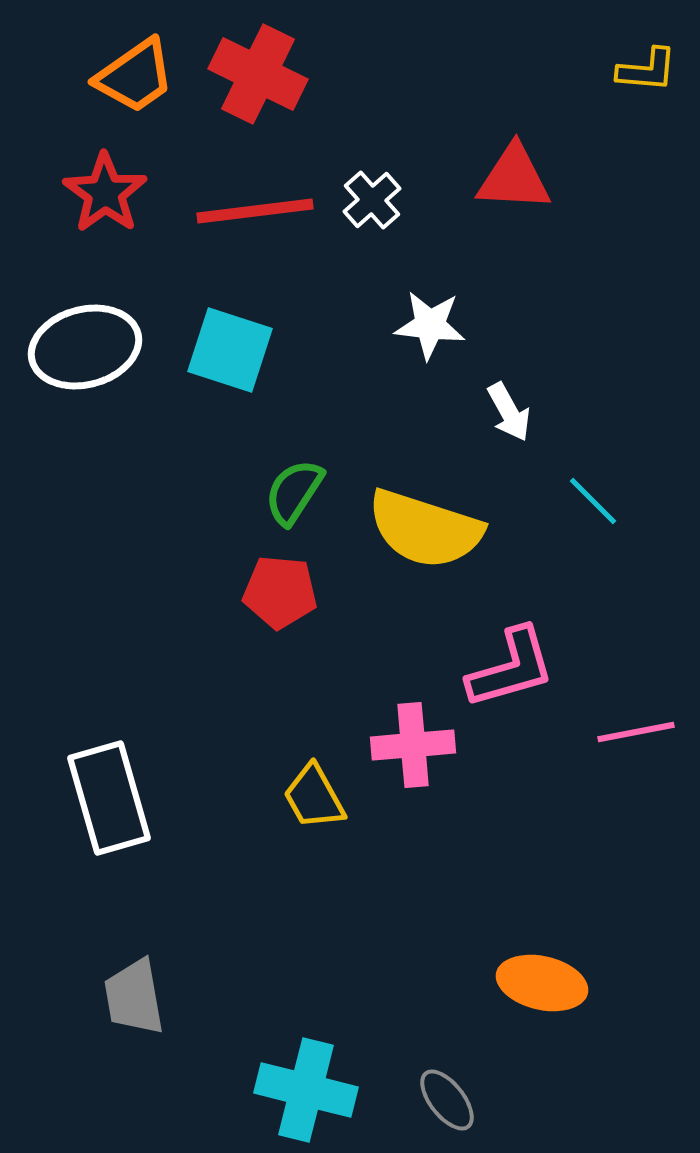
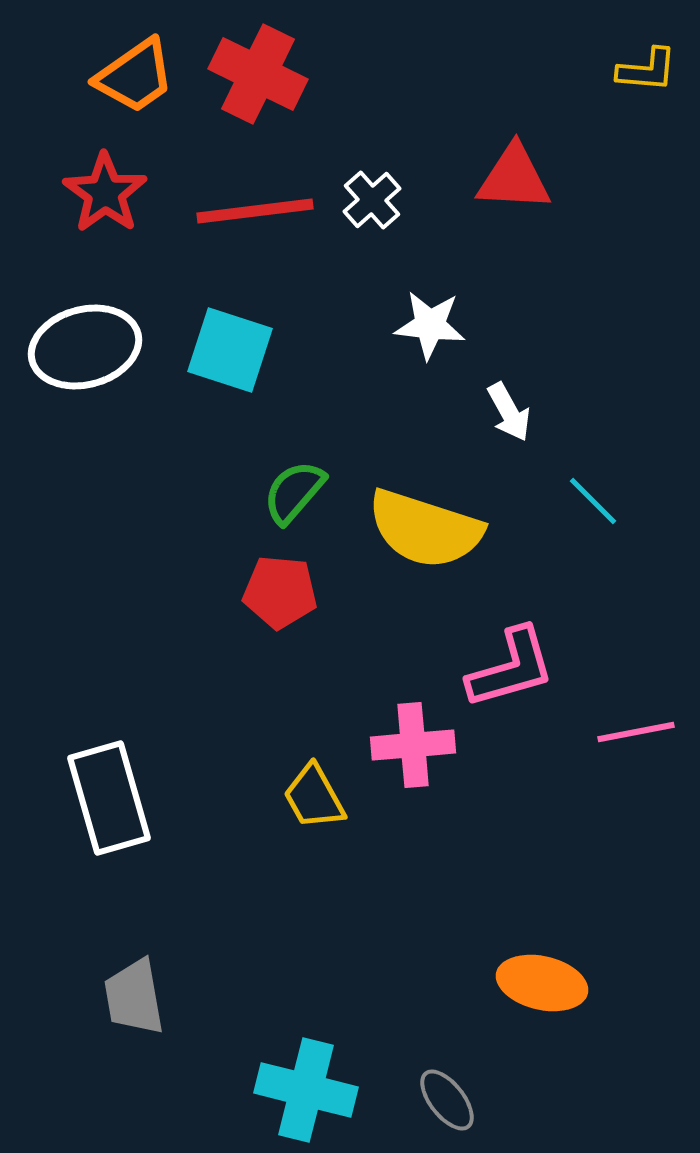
green semicircle: rotated 8 degrees clockwise
